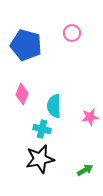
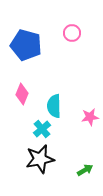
cyan cross: rotated 36 degrees clockwise
